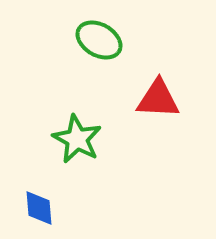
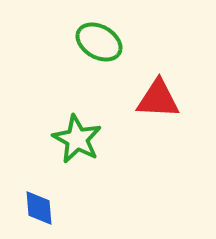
green ellipse: moved 2 px down
